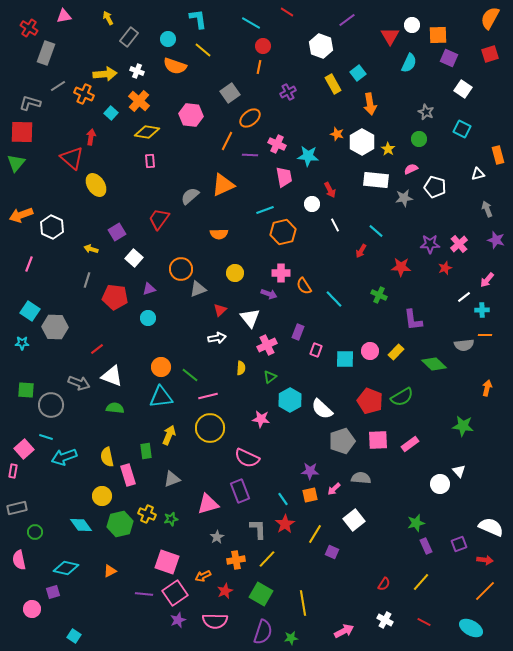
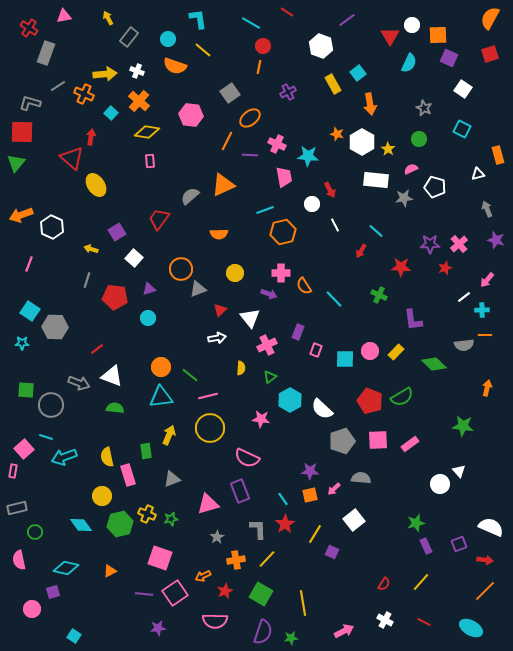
gray star at (426, 112): moved 2 px left, 4 px up
pink square at (167, 562): moved 7 px left, 4 px up
purple star at (178, 620): moved 20 px left, 8 px down; rotated 14 degrees clockwise
